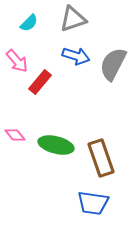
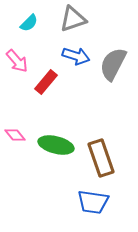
red rectangle: moved 6 px right
blue trapezoid: moved 1 px up
